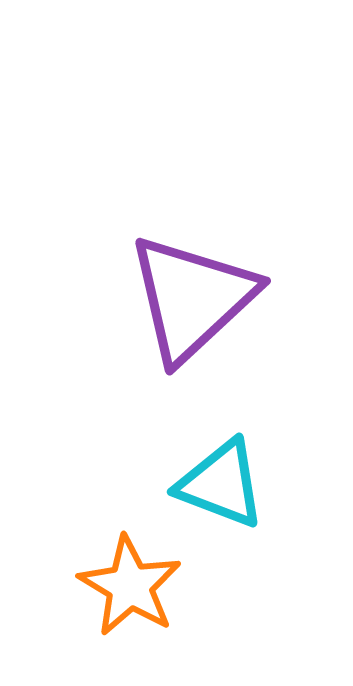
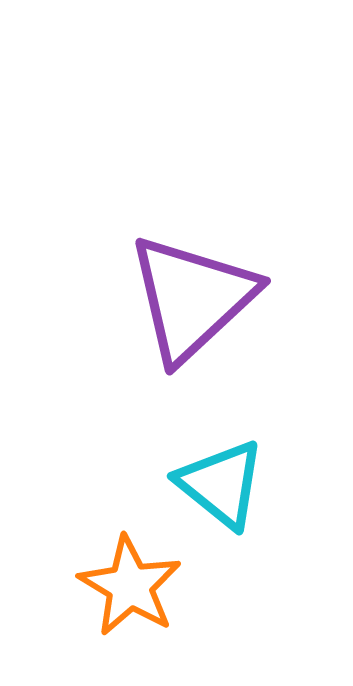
cyan triangle: rotated 18 degrees clockwise
